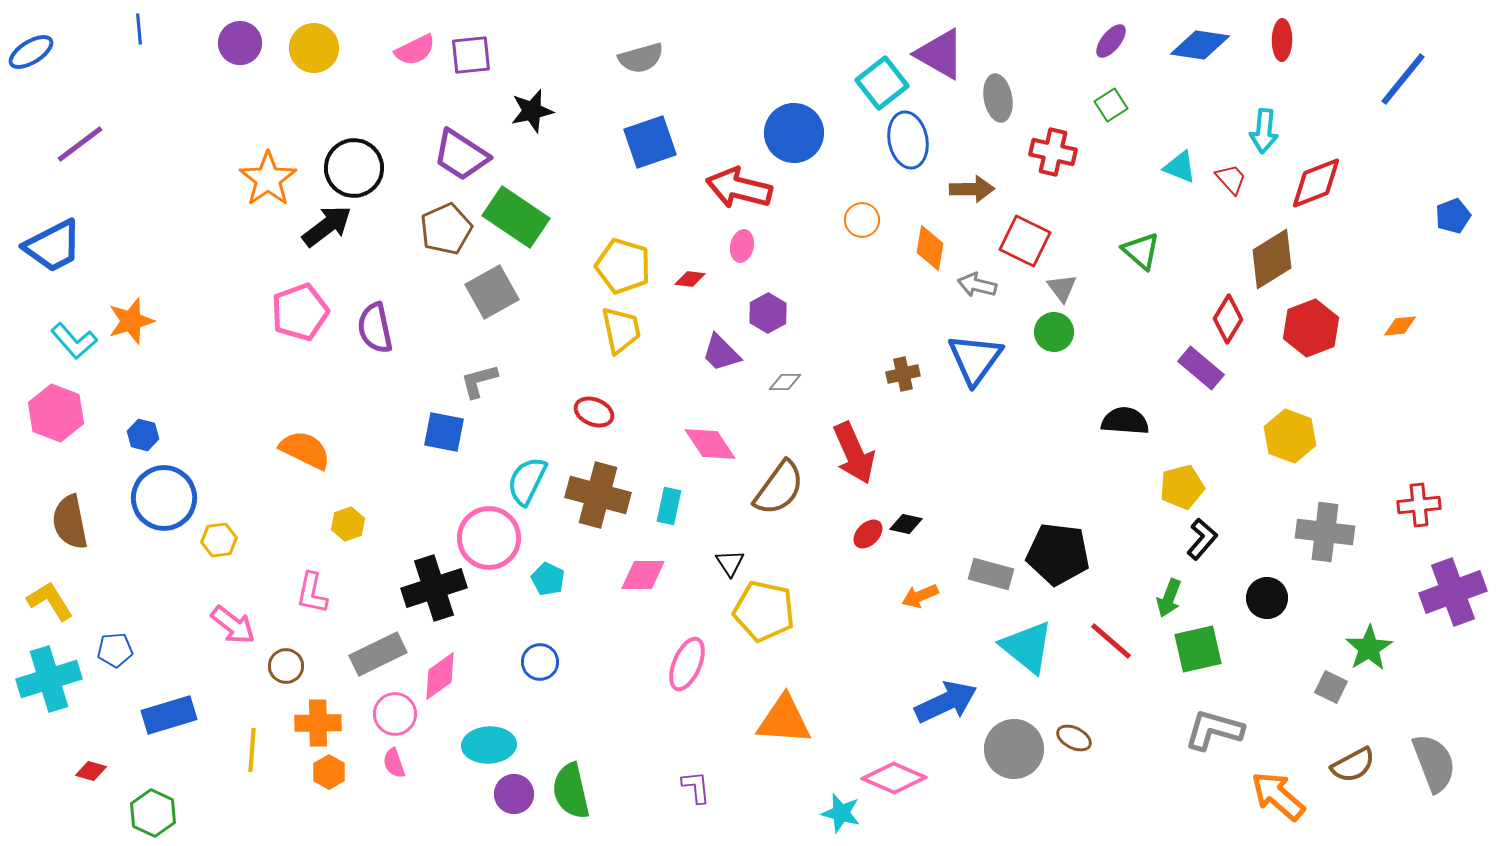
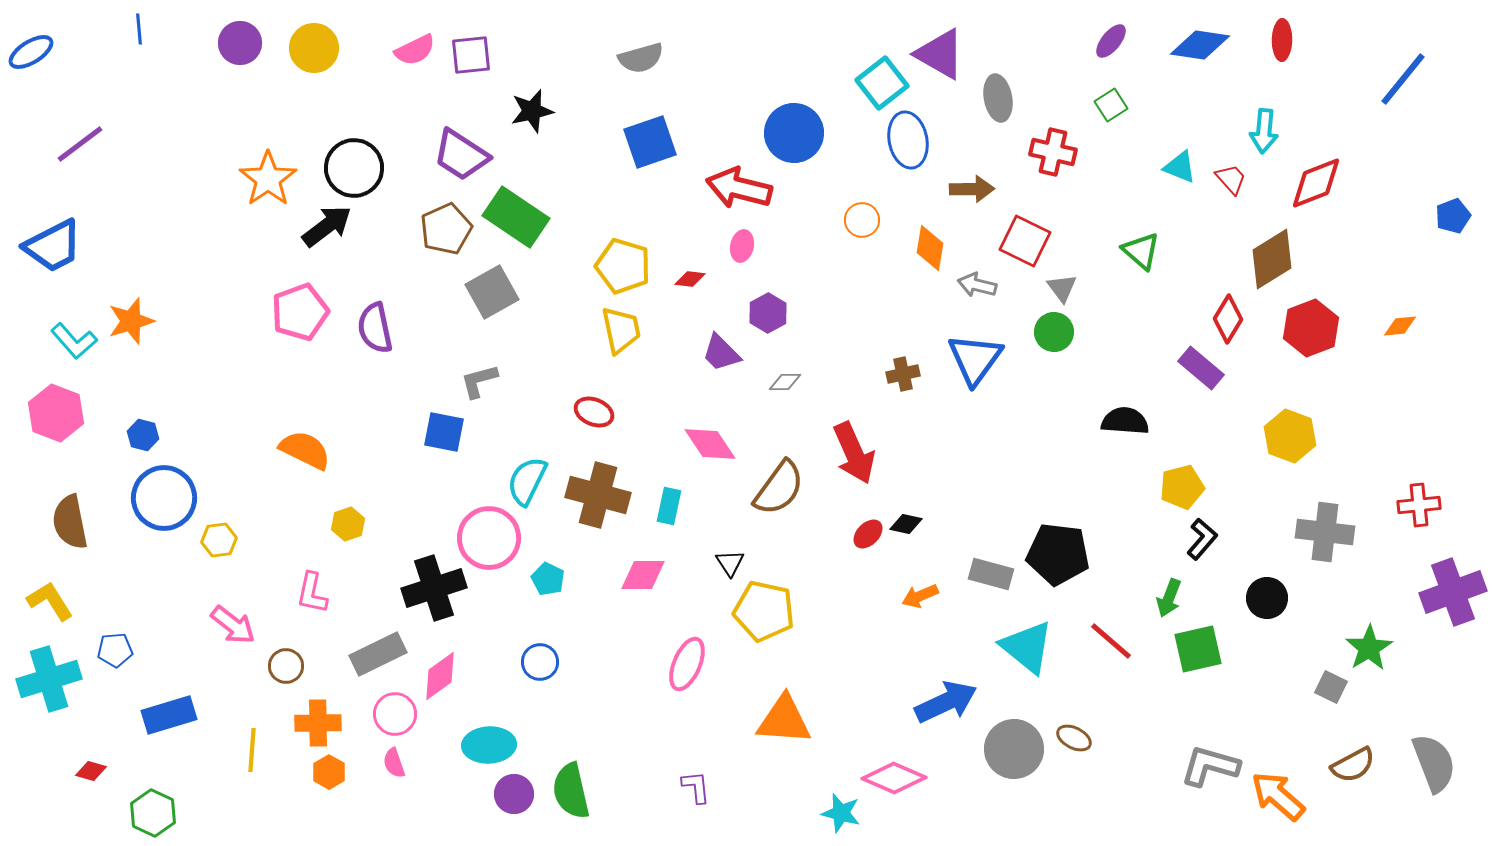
gray L-shape at (1214, 730): moved 4 px left, 36 px down
